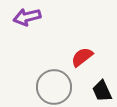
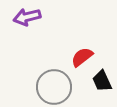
black trapezoid: moved 10 px up
